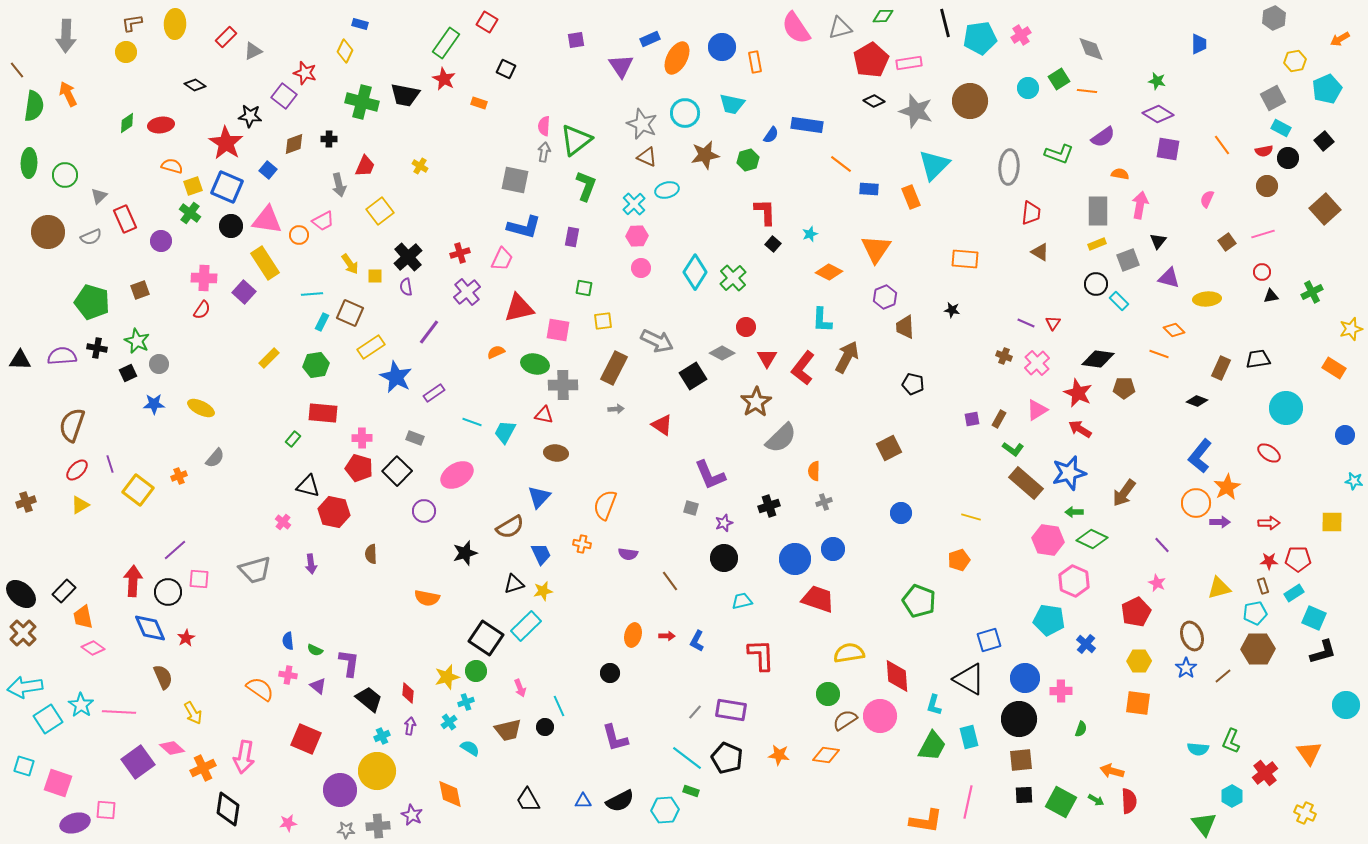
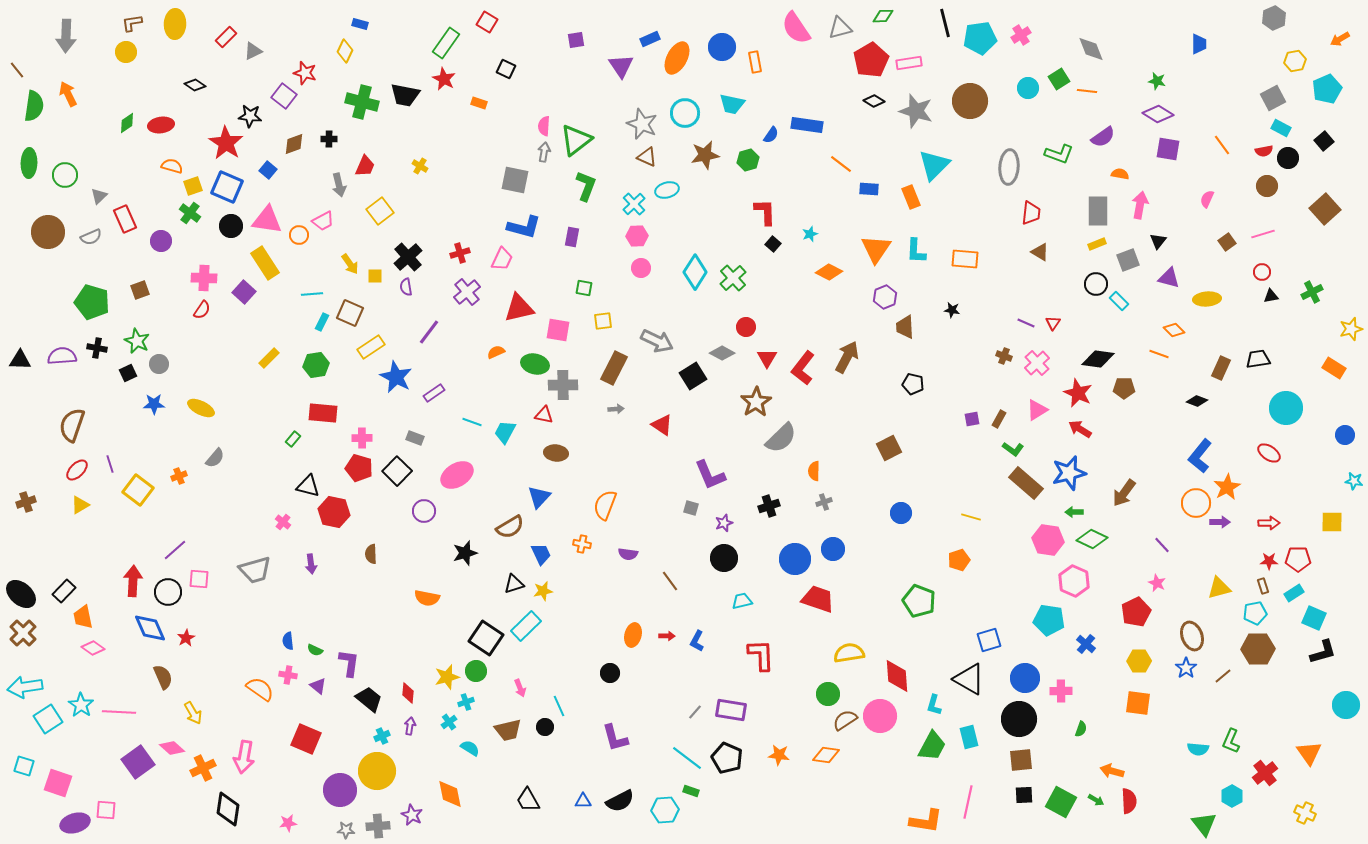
cyan L-shape at (822, 320): moved 94 px right, 69 px up
